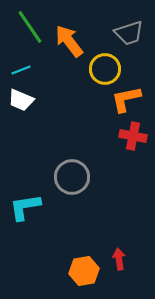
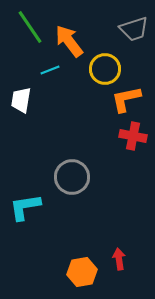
gray trapezoid: moved 5 px right, 4 px up
cyan line: moved 29 px right
white trapezoid: rotated 76 degrees clockwise
orange hexagon: moved 2 px left, 1 px down
